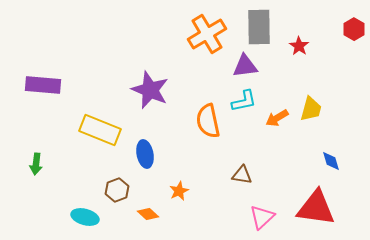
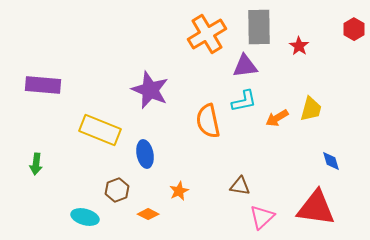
brown triangle: moved 2 px left, 11 px down
orange diamond: rotated 15 degrees counterclockwise
